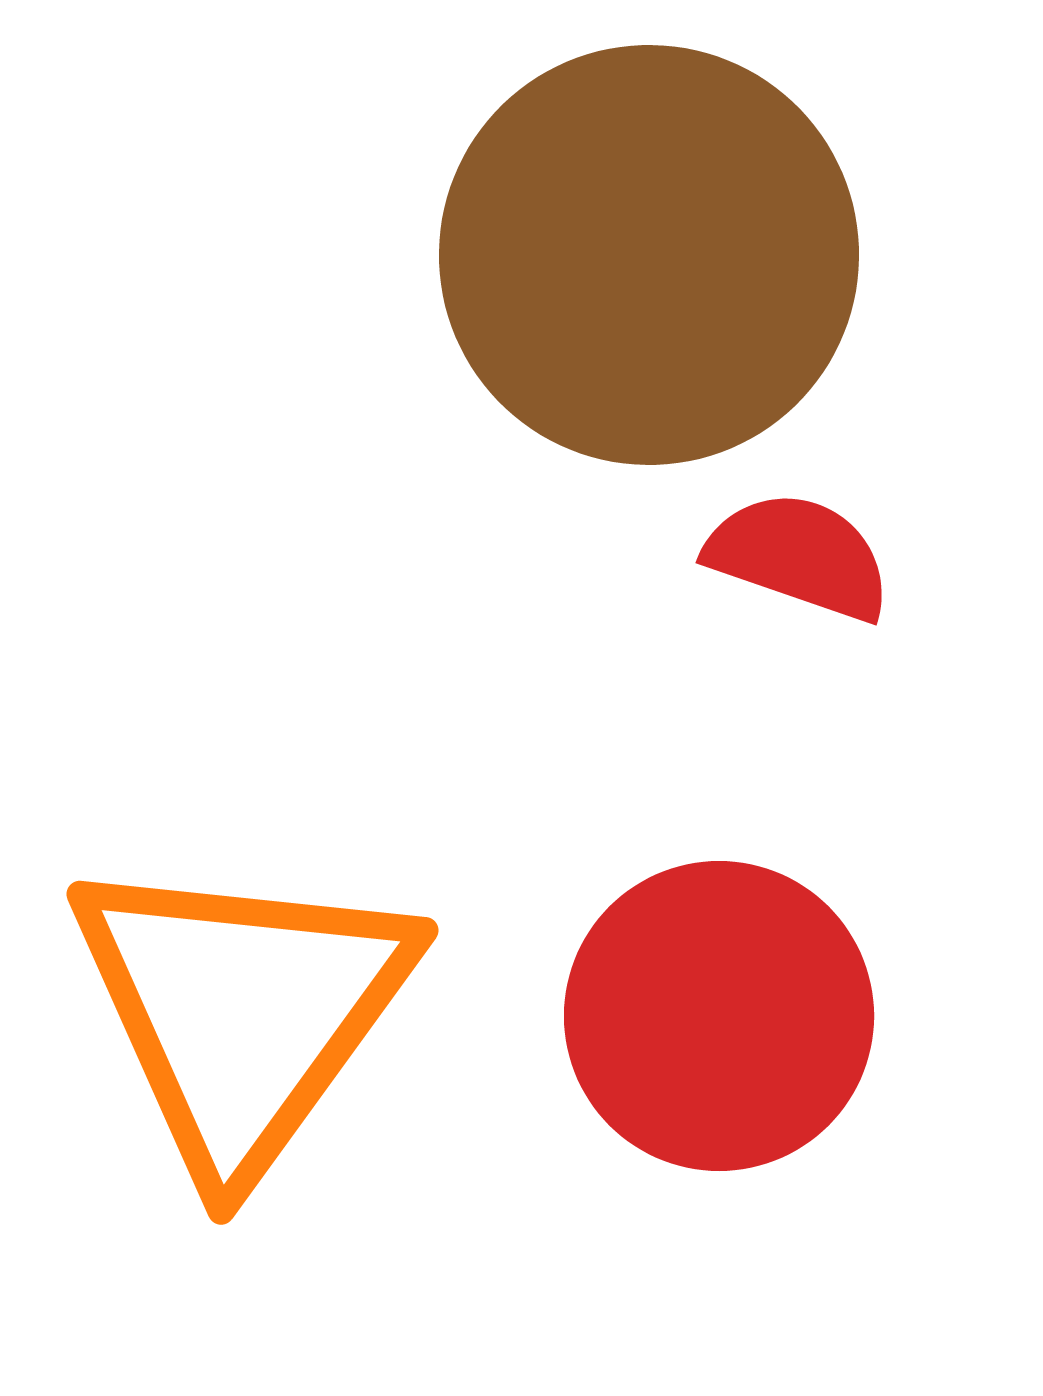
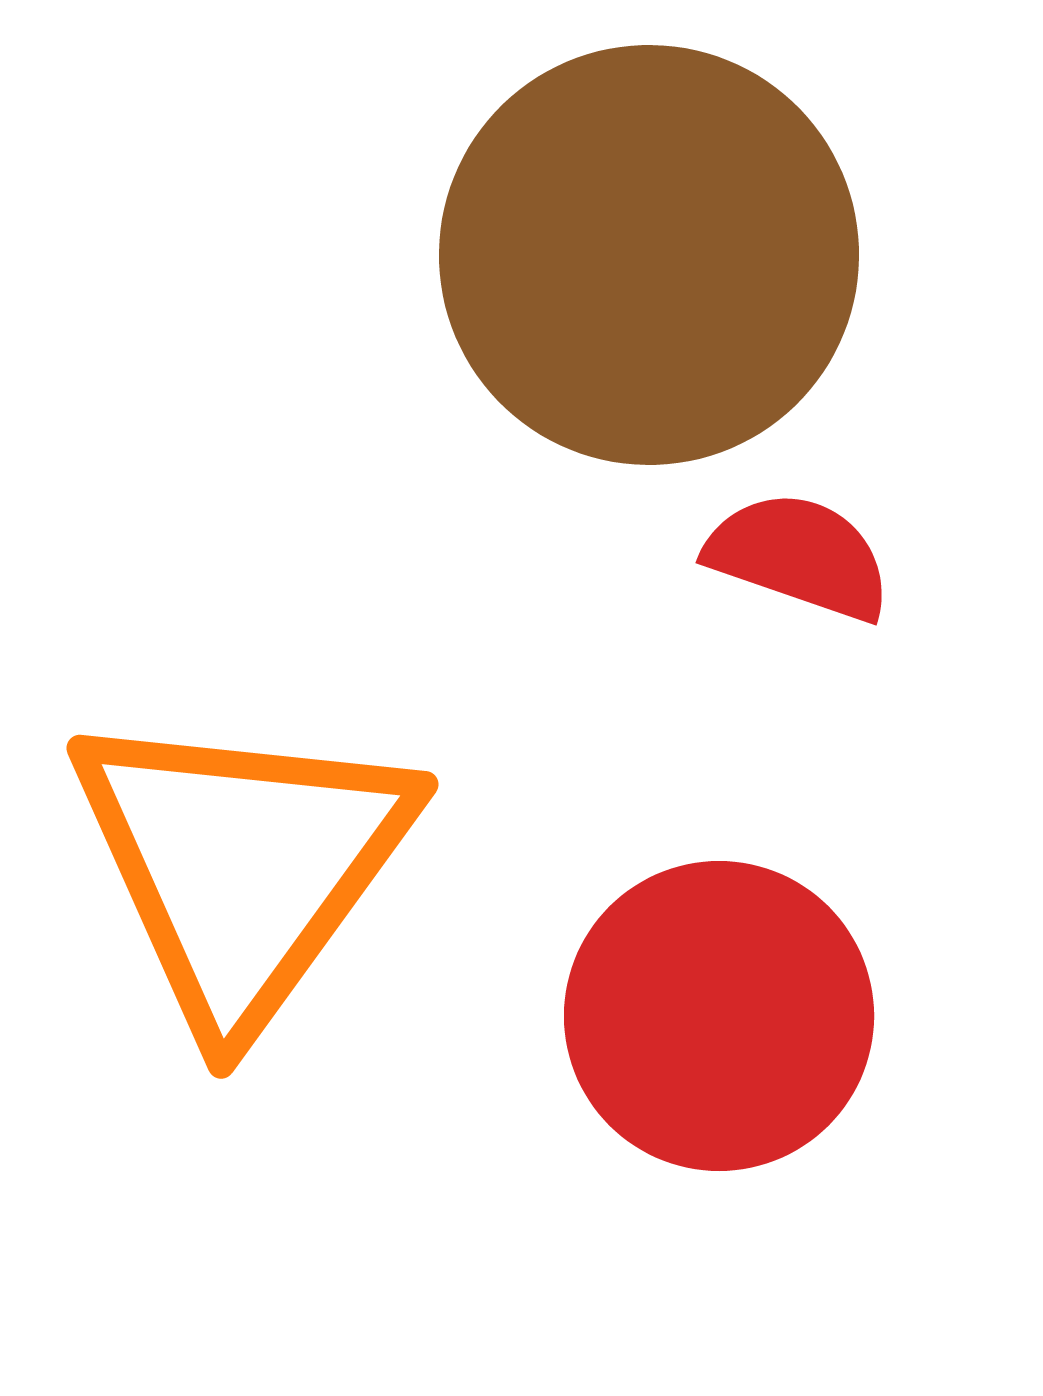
orange triangle: moved 146 px up
